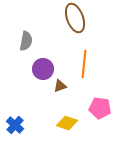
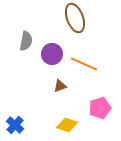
orange line: rotated 72 degrees counterclockwise
purple circle: moved 9 px right, 15 px up
pink pentagon: rotated 25 degrees counterclockwise
yellow diamond: moved 2 px down
